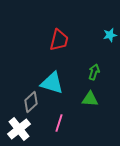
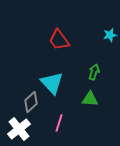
red trapezoid: rotated 130 degrees clockwise
cyan triangle: rotated 30 degrees clockwise
